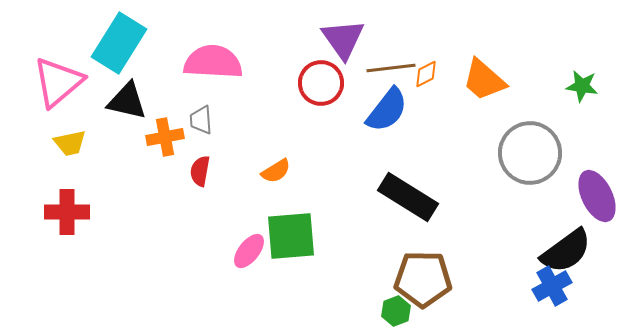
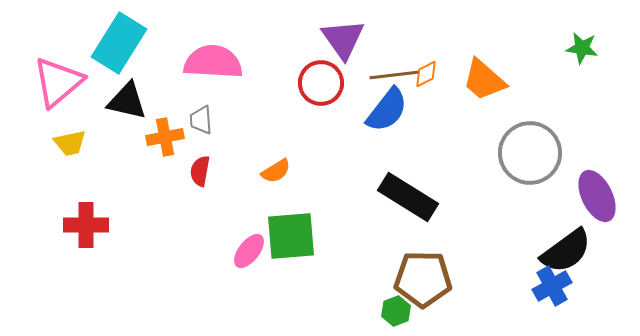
brown line: moved 3 px right, 7 px down
green star: moved 38 px up
red cross: moved 19 px right, 13 px down
